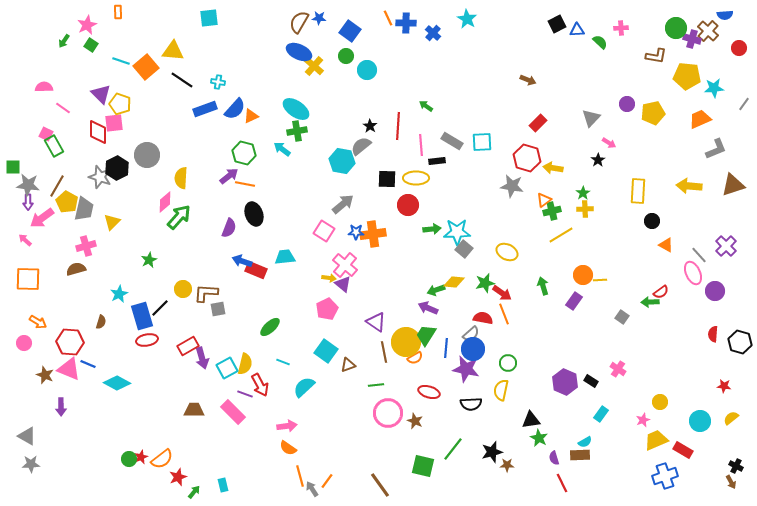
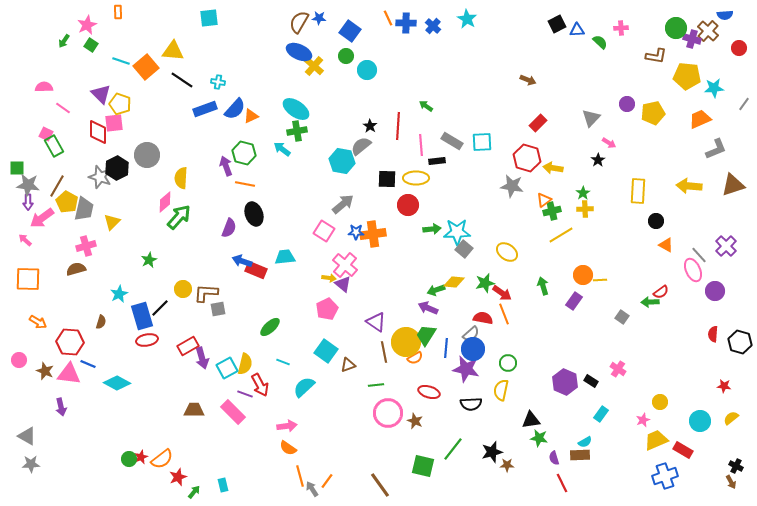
blue cross at (433, 33): moved 7 px up
green square at (13, 167): moved 4 px right, 1 px down
purple arrow at (229, 176): moved 3 px left, 10 px up; rotated 72 degrees counterclockwise
black circle at (652, 221): moved 4 px right
yellow ellipse at (507, 252): rotated 10 degrees clockwise
pink ellipse at (693, 273): moved 3 px up
pink circle at (24, 343): moved 5 px left, 17 px down
pink triangle at (69, 369): moved 5 px down; rotated 15 degrees counterclockwise
brown star at (45, 375): moved 4 px up
purple arrow at (61, 407): rotated 12 degrees counterclockwise
green star at (539, 438): rotated 18 degrees counterclockwise
